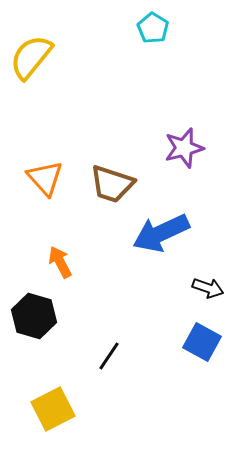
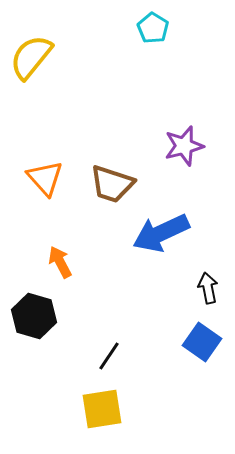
purple star: moved 2 px up
black arrow: rotated 120 degrees counterclockwise
blue square: rotated 6 degrees clockwise
yellow square: moved 49 px right; rotated 18 degrees clockwise
